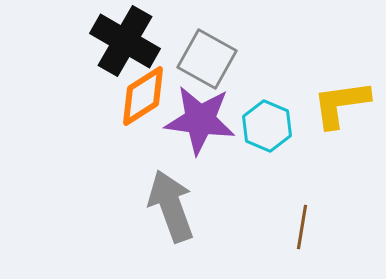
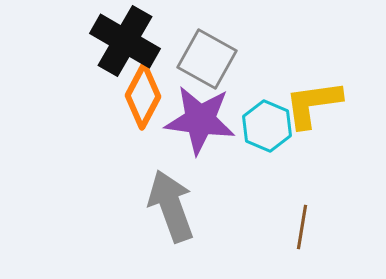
orange diamond: rotated 30 degrees counterclockwise
yellow L-shape: moved 28 px left
